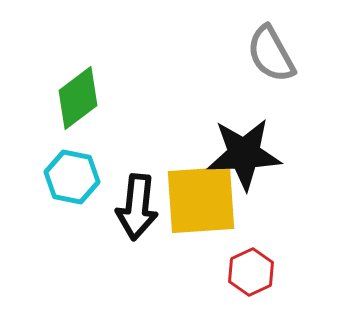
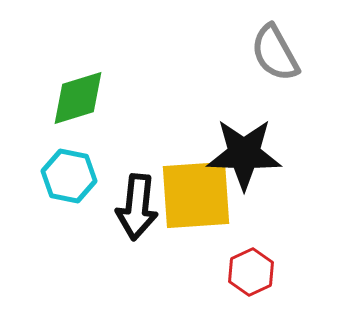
gray semicircle: moved 4 px right, 1 px up
green diamond: rotated 20 degrees clockwise
black star: rotated 4 degrees clockwise
cyan hexagon: moved 3 px left, 1 px up
yellow square: moved 5 px left, 5 px up
